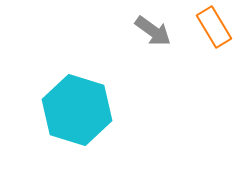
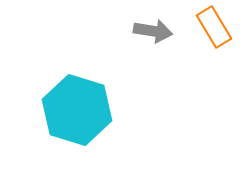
gray arrow: rotated 27 degrees counterclockwise
